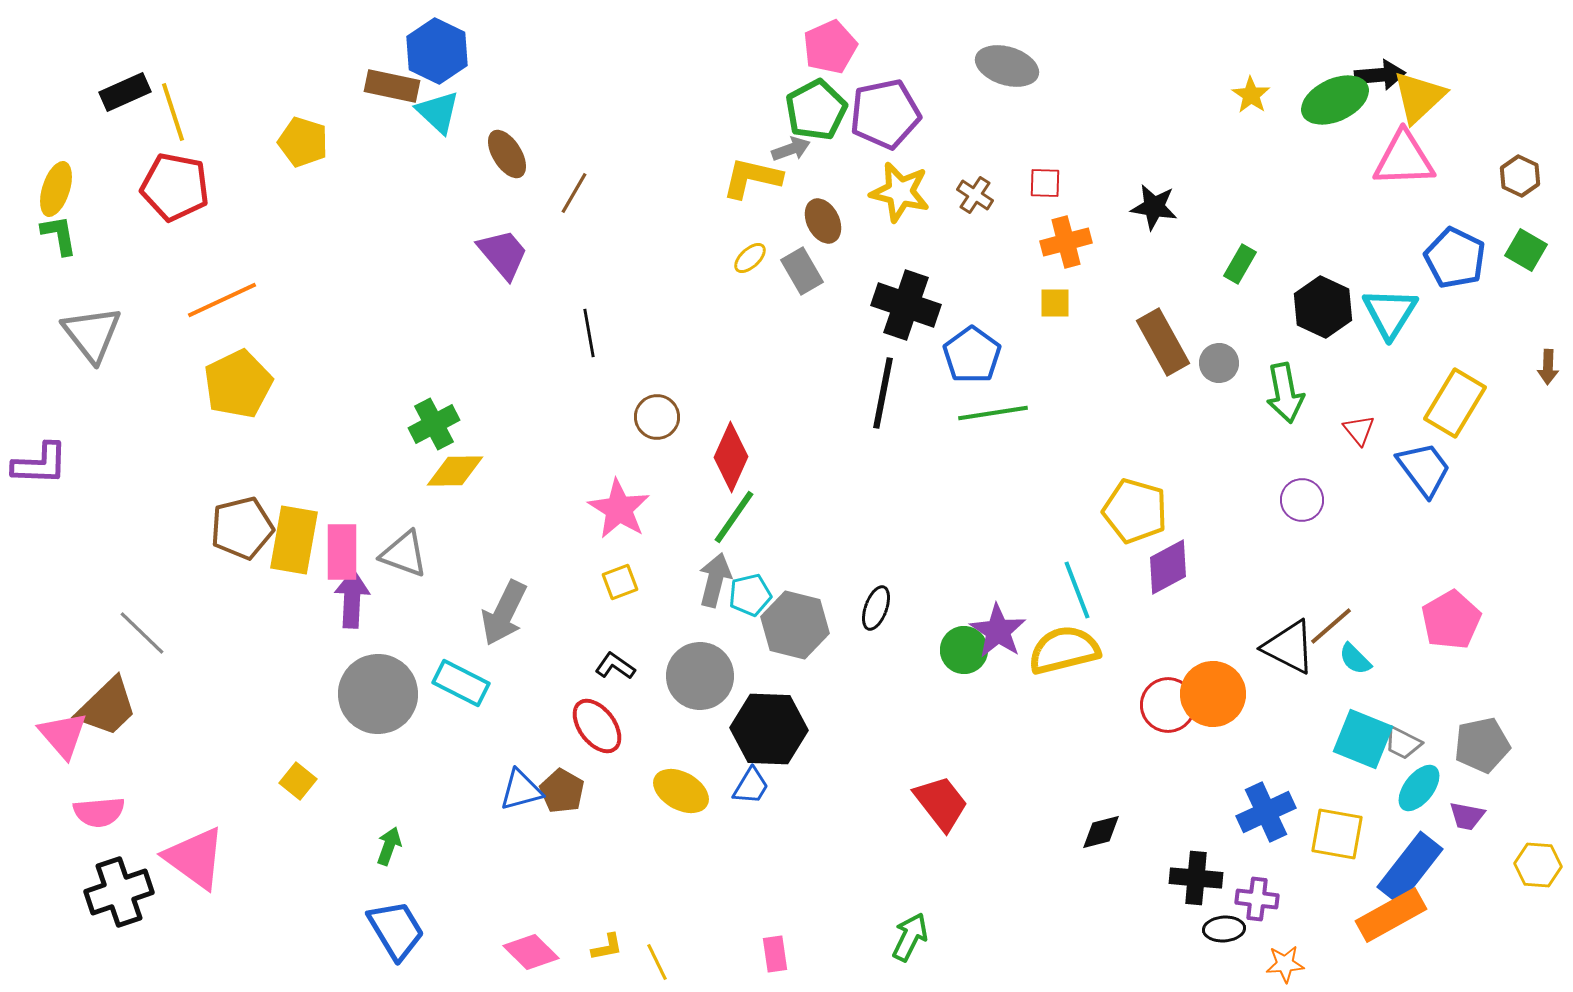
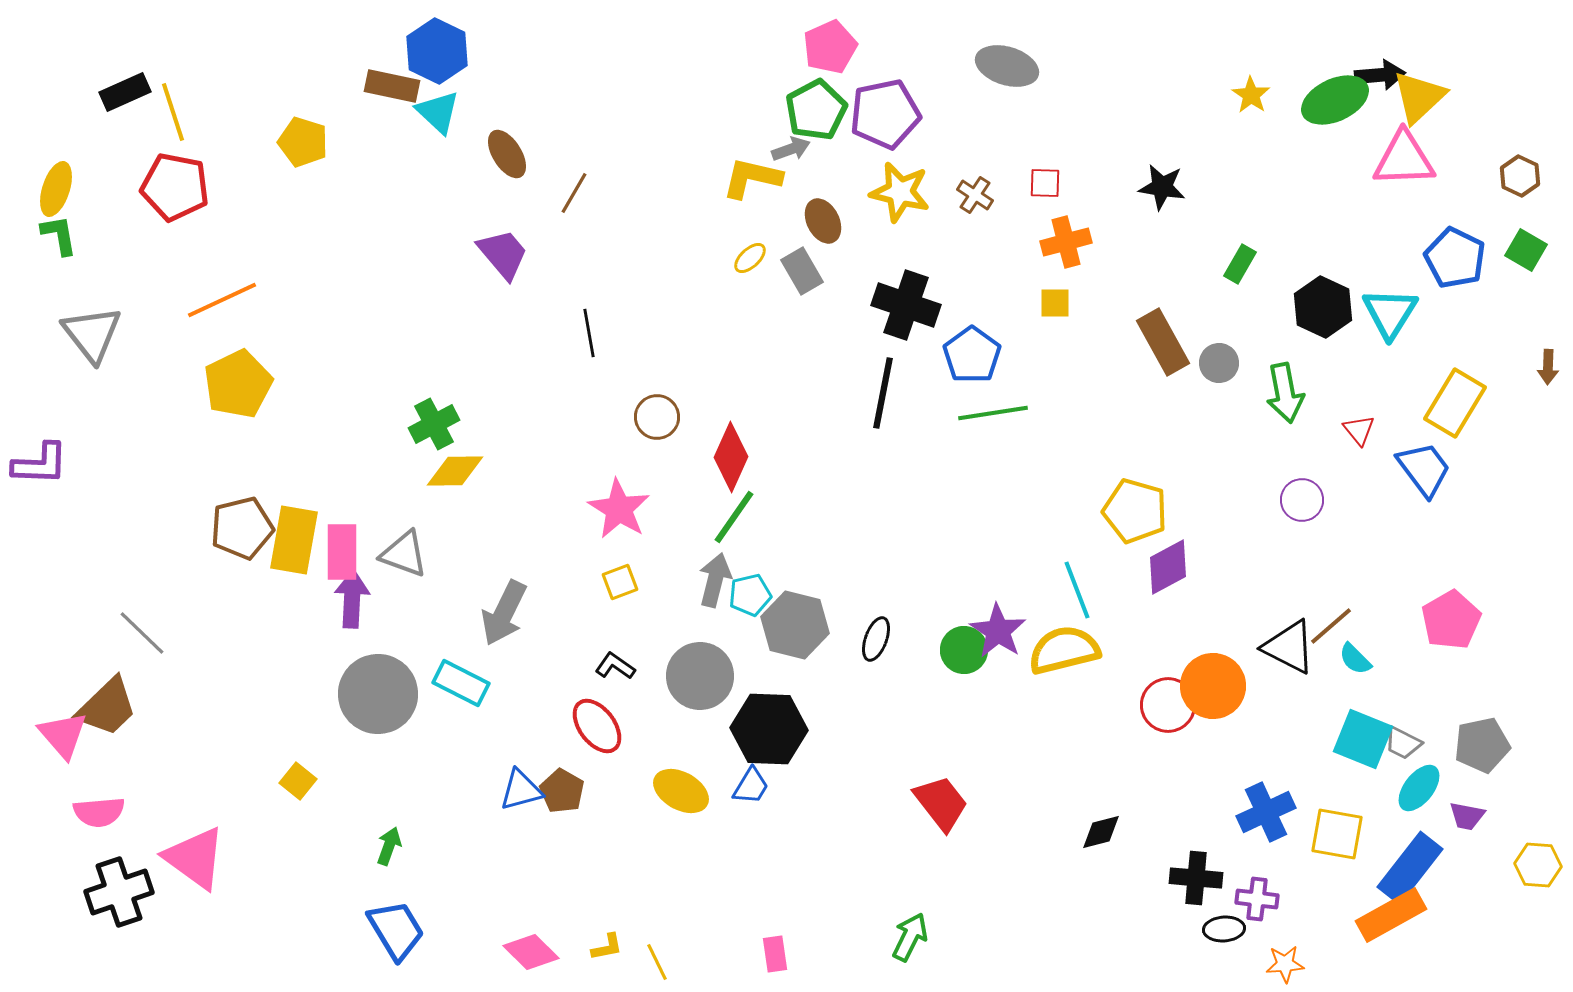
black star at (1154, 207): moved 8 px right, 20 px up
black ellipse at (876, 608): moved 31 px down
orange circle at (1213, 694): moved 8 px up
